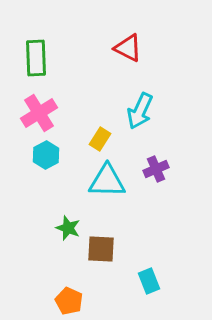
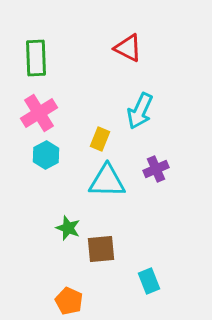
yellow rectangle: rotated 10 degrees counterclockwise
brown square: rotated 8 degrees counterclockwise
